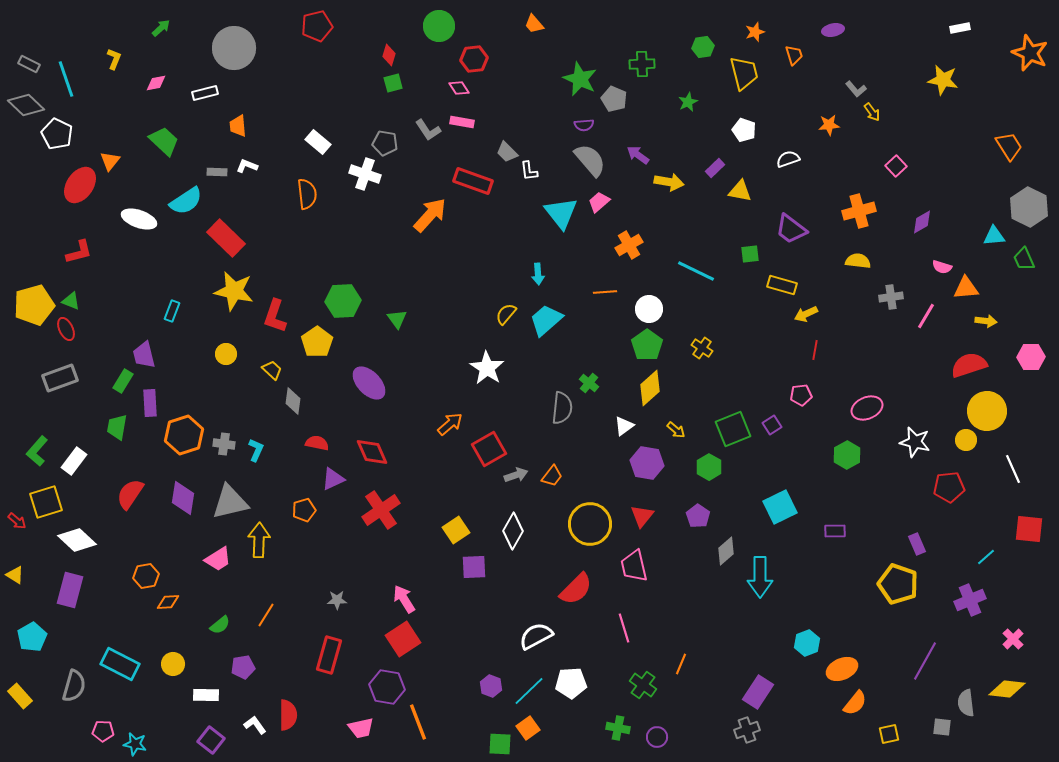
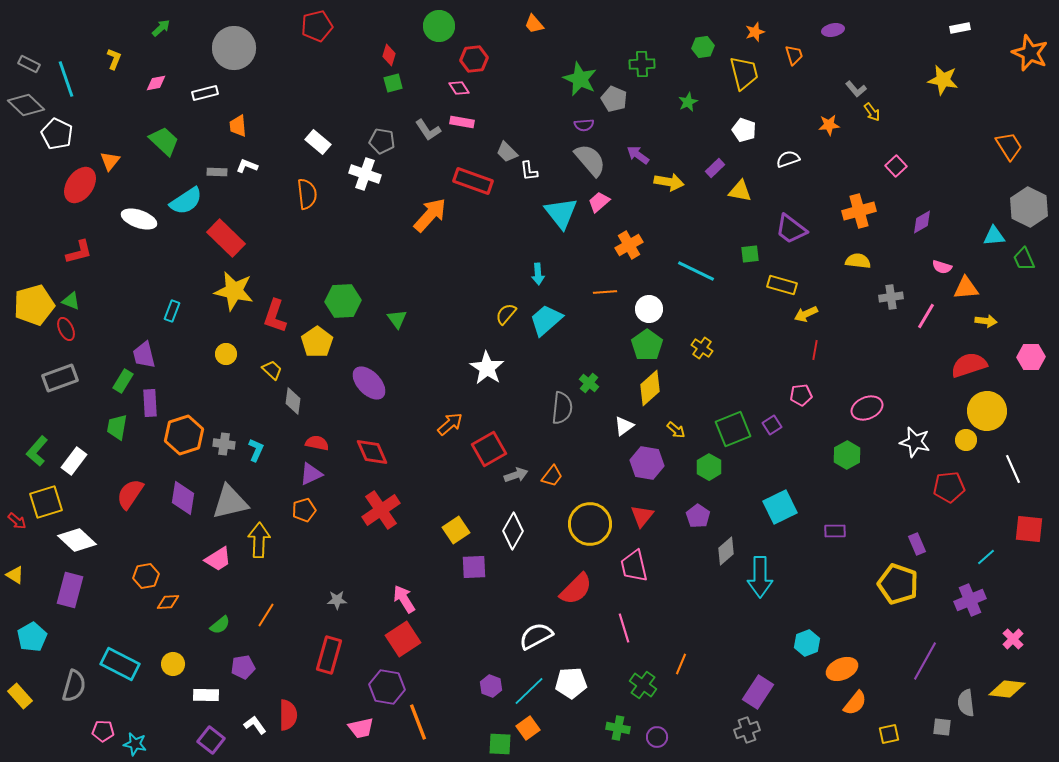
gray pentagon at (385, 143): moved 3 px left, 2 px up
purple triangle at (333, 479): moved 22 px left, 5 px up
